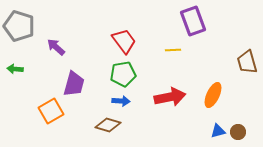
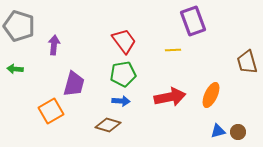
purple arrow: moved 2 px left, 2 px up; rotated 54 degrees clockwise
orange ellipse: moved 2 px left
